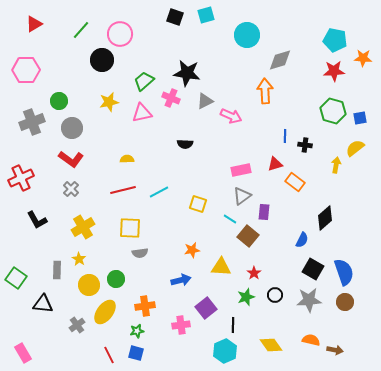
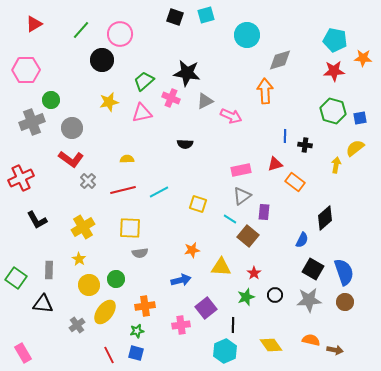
green circle at (59, 101): moved 8 px left, 1 px up
gray cross at (71, 189): moved 17 px right, 8 px up
gray rectangle at (57, 270): moved 8 px left
